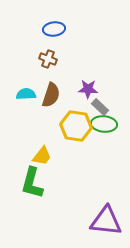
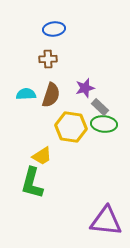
brown cross: rotated 24 degrees counterclockwise
purple star: moved 3 px left, 1 px up; rotated 18 degrees counterclockwise
yellow hexagon: moved 5 px left, 1 px down
yellow trapezoid: rotated 20 degrees clockwise
